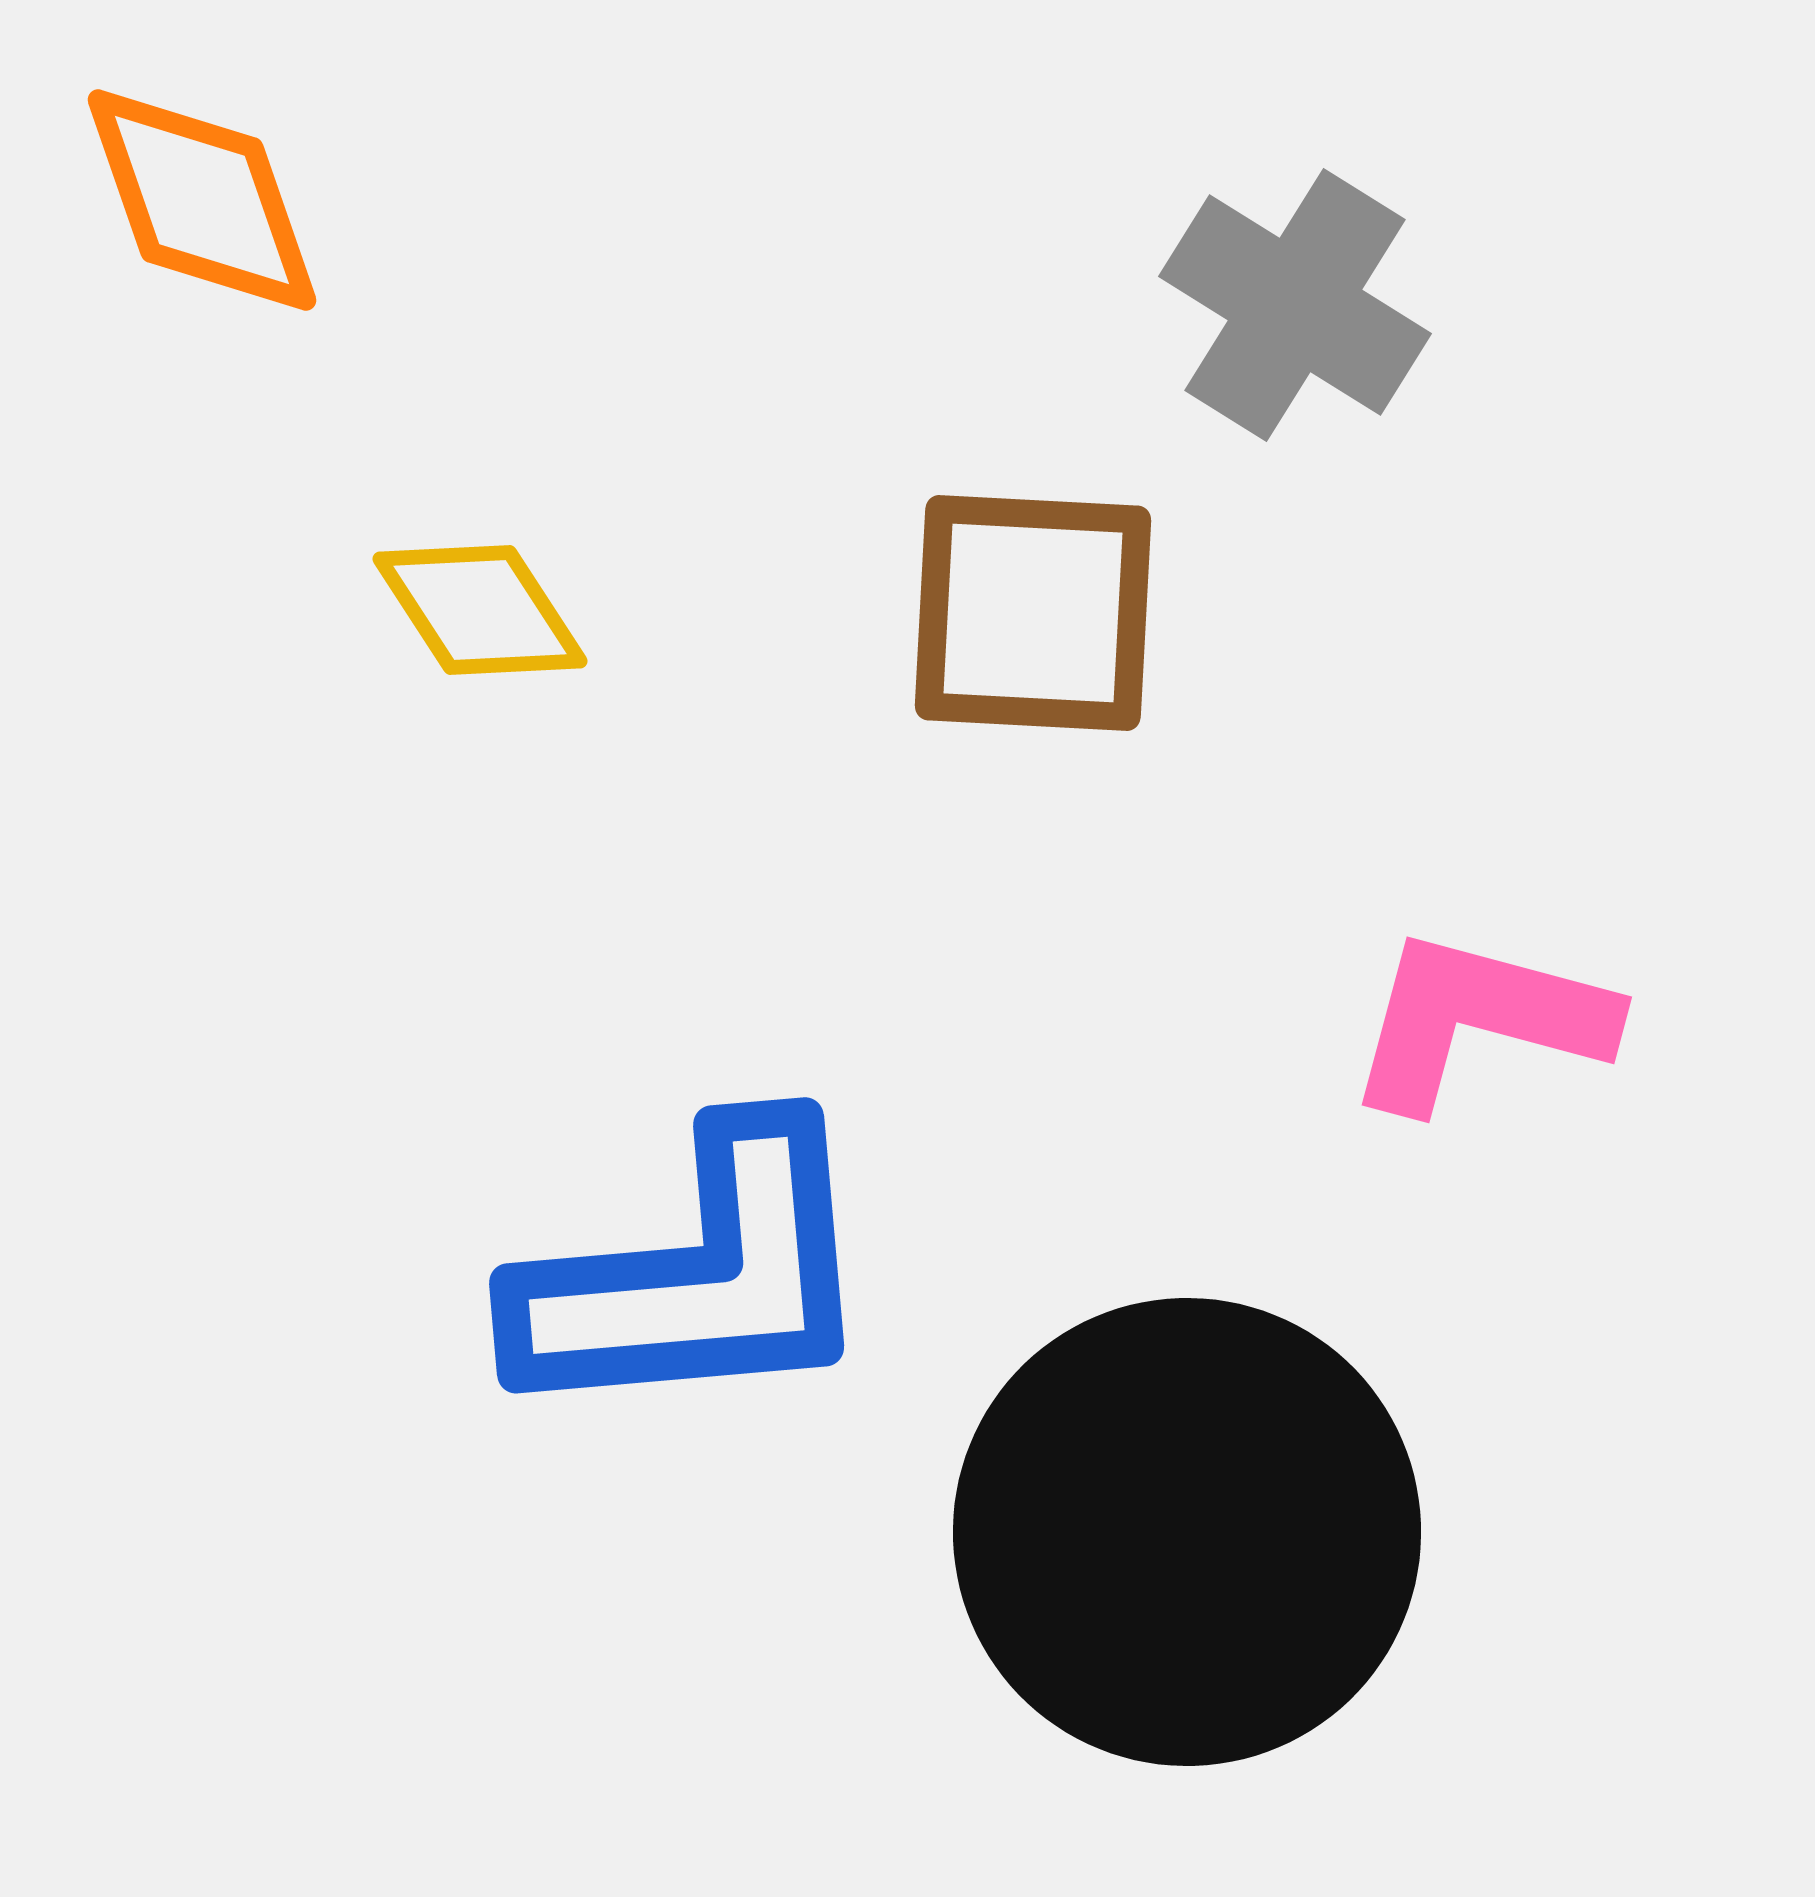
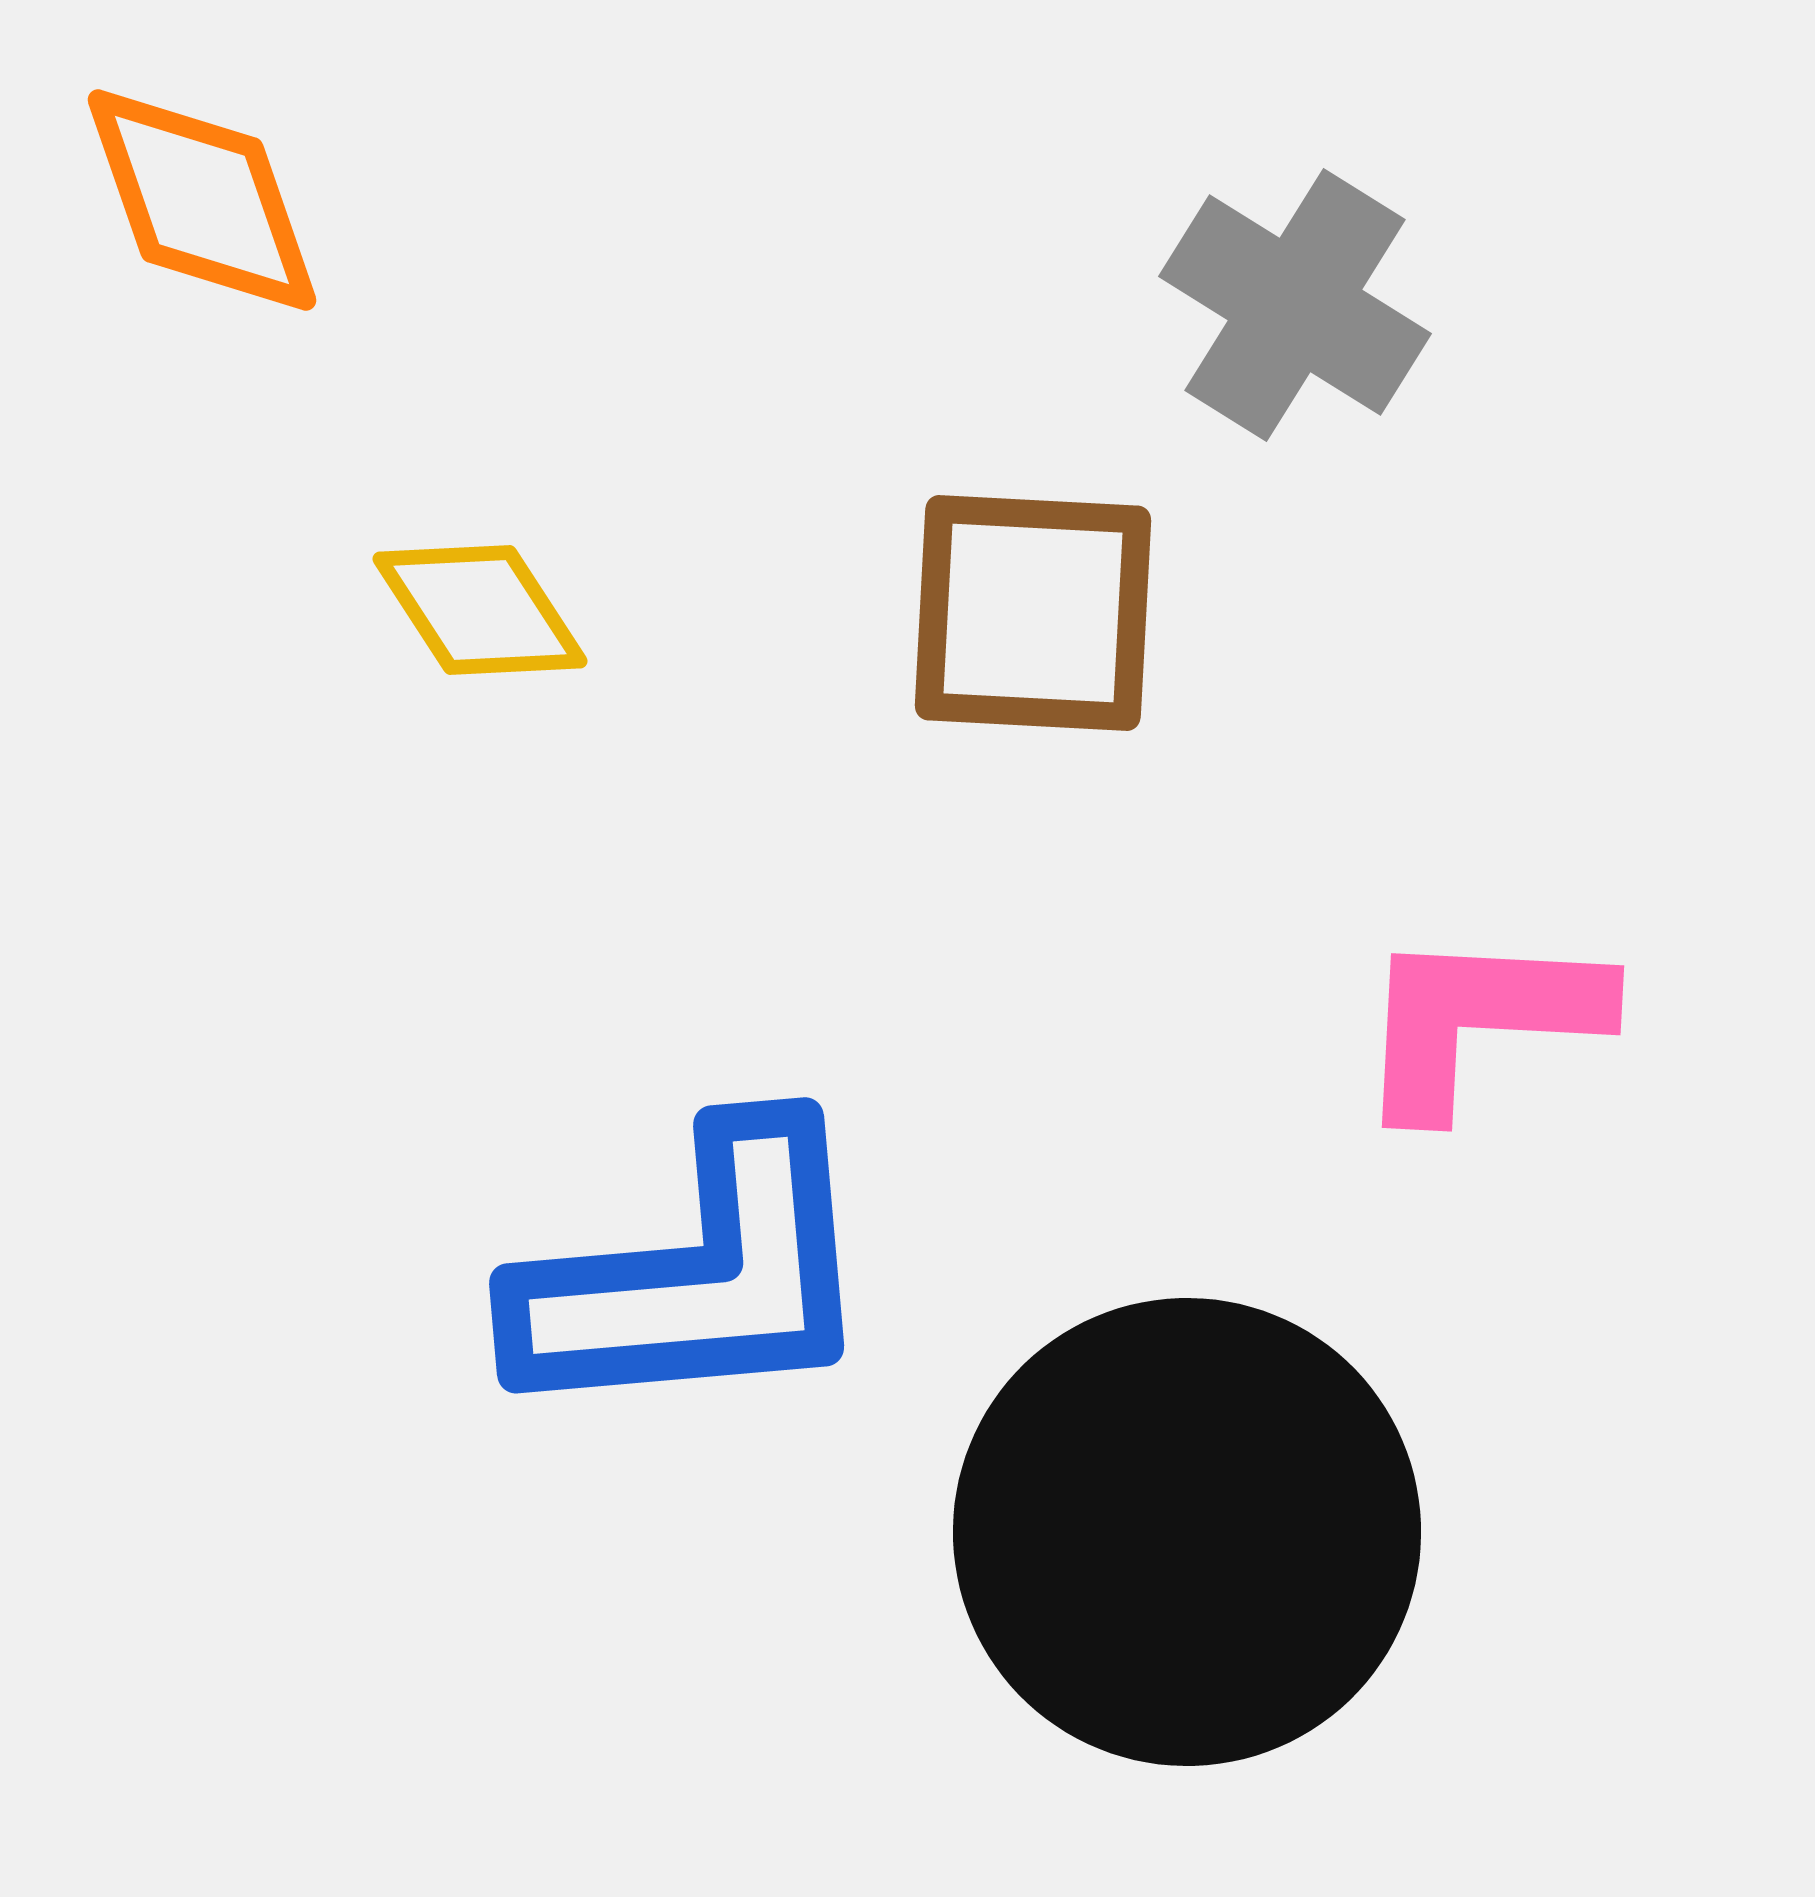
pink L-shape: rotated 12 degrees counterclockwise
